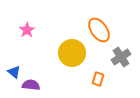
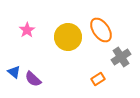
orange ellipse: moved 2 px right
yellow circle: moved 4 px left, 16 px up
orange rectangle: rotated 40 degrees clockwise
purple semicircle: moved 2 px right, 6 px up; rotated 144 degrees counterclockwise
